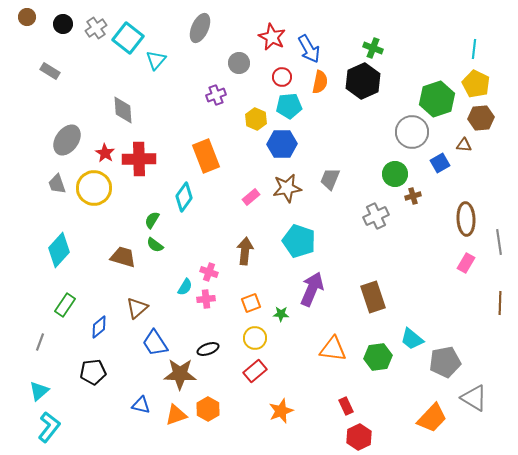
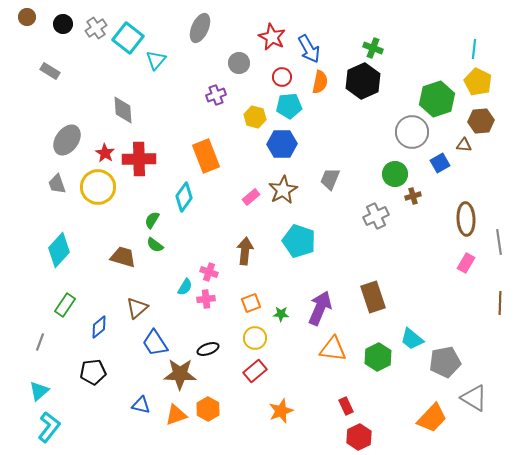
yellow pentagon at (476, 84): moved 2 px right, 2 px up
brown hexagon at (481, 118): moved 3 px down
yellow hexagon at (256, 119): moved 1 px left, 2 px up; rotated 10 degrees counterclockwise
yellow circle at (94, 188): moved 4 px right, 1 px up
brown star at (287, 188): moved 4 px left, 2 px down; rotated 20 degrees counterclockwise
purple arrow at (312, 289): moved 8 px right, 19 px down
green hexagon at (378, 357): rotated 20 degrees counterclockwise
